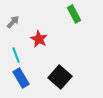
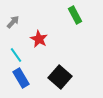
green rectangle: moved 1 px right, 1 px down
cyan line: rotated 14 degrees counterclockwise
